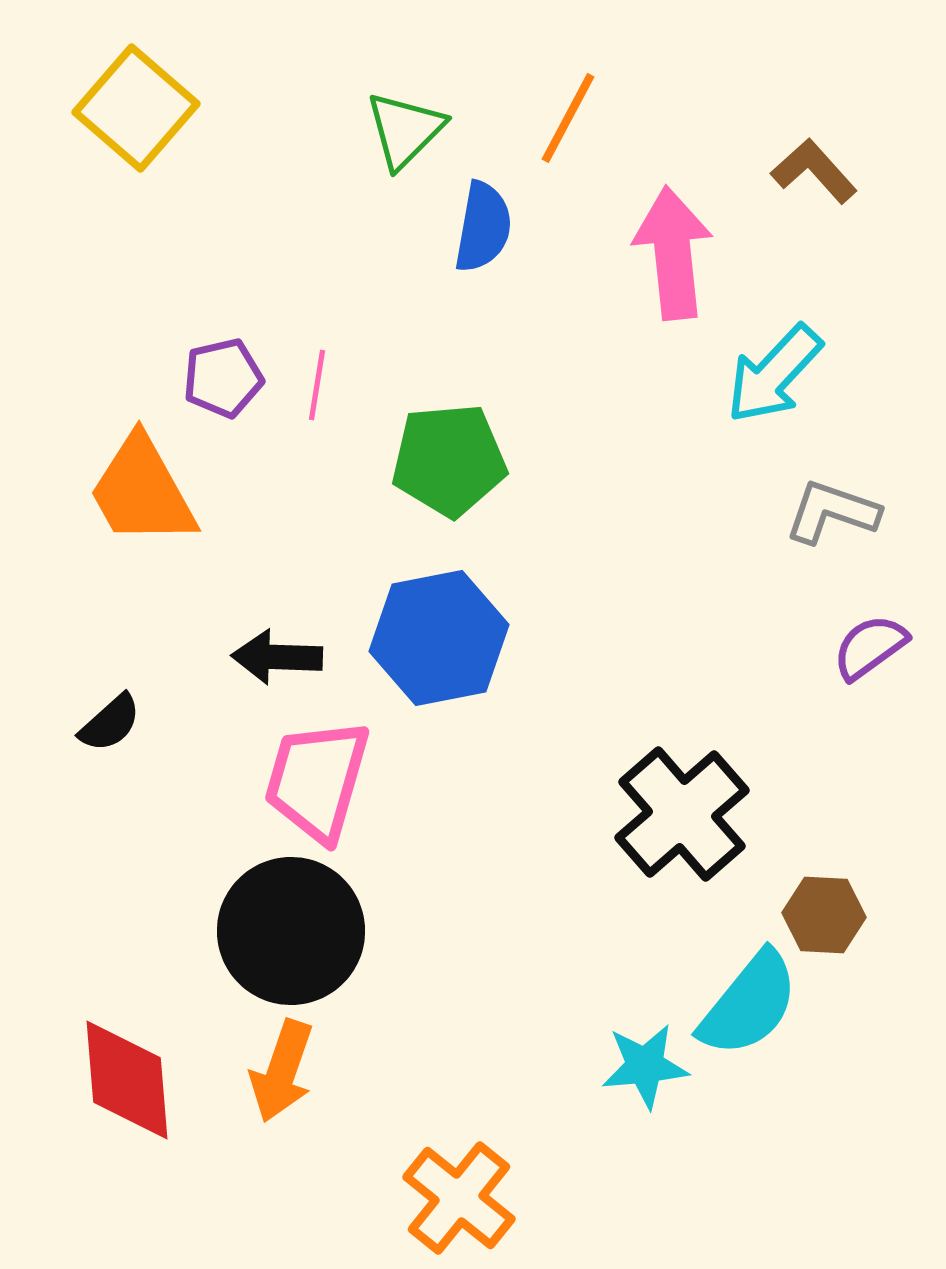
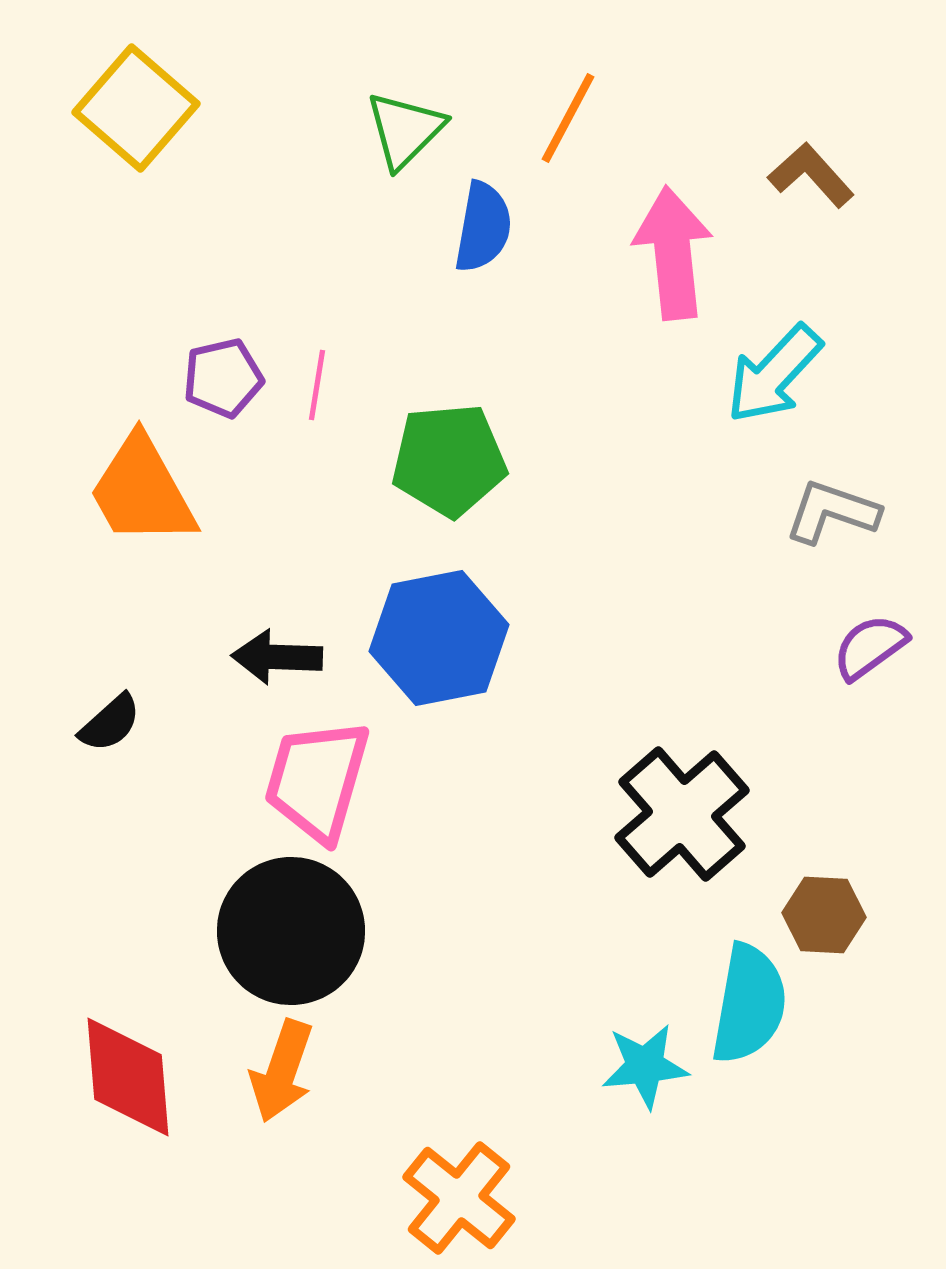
brown L-shape: moved 3 px left, 4 px down
cyan semicircle: rotated 29 degrees counterclockwise
red diamond: moved 1 px right, 3 px up
